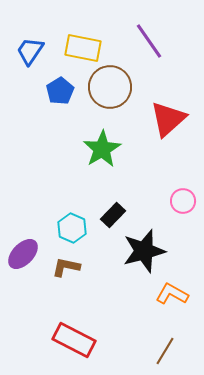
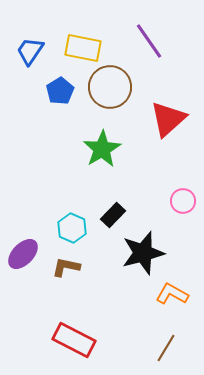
black star: moved 1 px left, 2 px down
brown line: moved 1 px right, 3 px up
